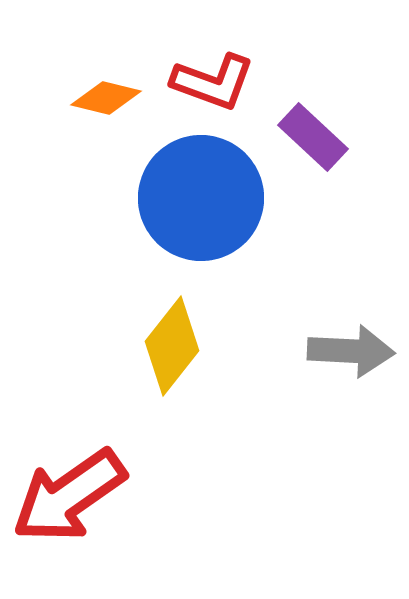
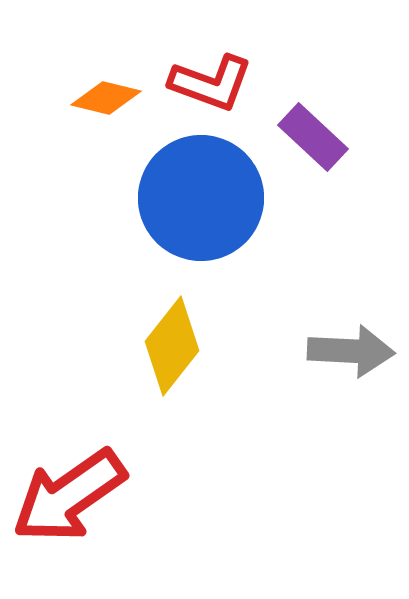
red L-shape: moved 2 px left, 1 px down
